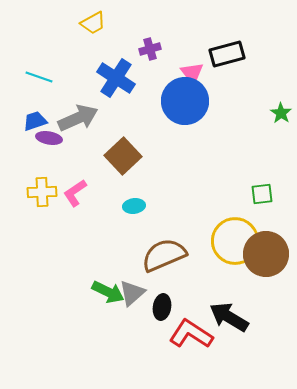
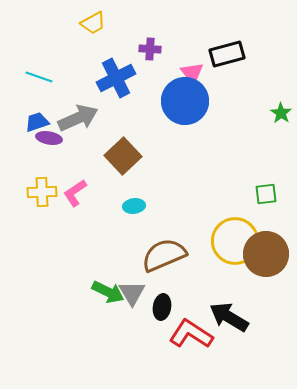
purple cross: rotated 20 degrees clockwise
blue cross: rotated 30 degrees clockwise
blue trapezoid: moved 2 px right, 1 px down
green square: moved 4 px right
gray triangle: rotated 20 degrees counterclockwise
